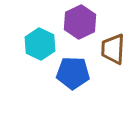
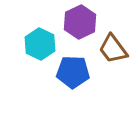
brown trapezoid: rotated 40 degrees counterclockwise
blue pentagon: moved 1 px up
